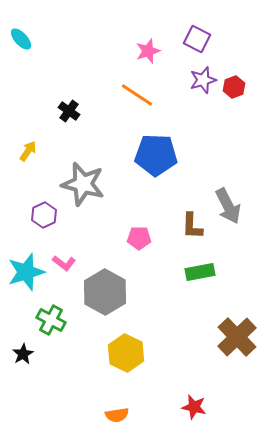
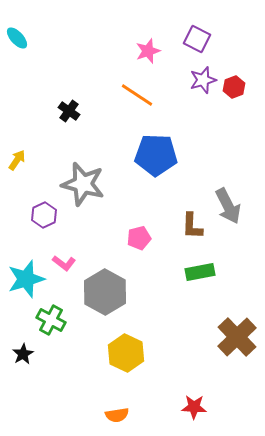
cyan ellipse: moved 4 px left, 1 px up
yellow arrow: moved 11 px left, 9 px down
pink pentagon: rotated 15 degrees counterclockwise
cyan star: moved 7 px down
red star: rotated 10 degrees counterclockwise
